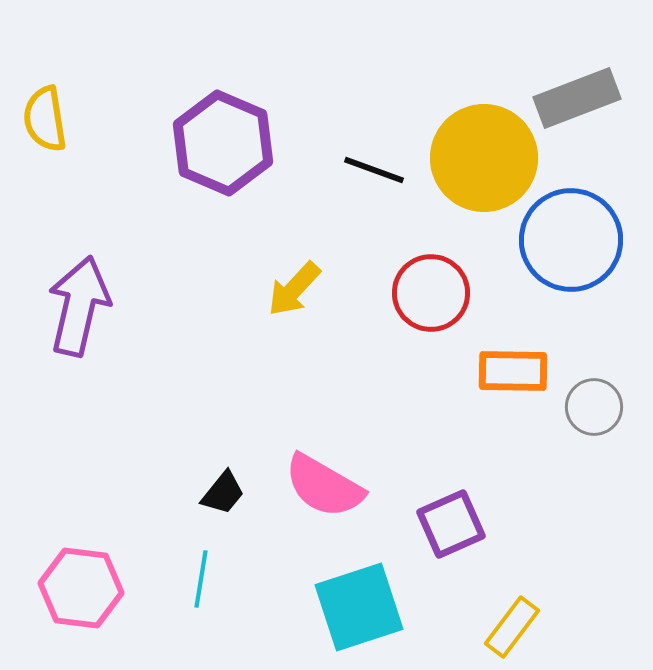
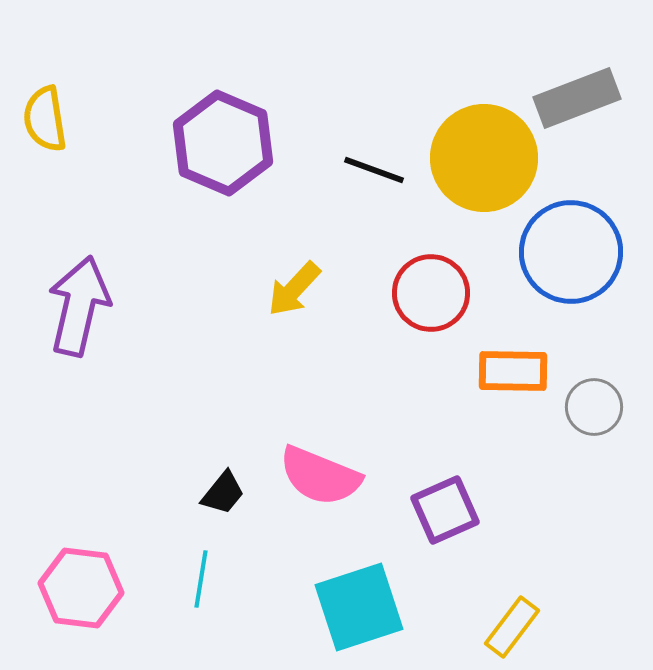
blue circle: moved 12 px down
pink semicircle: moved 4 px left, 10 px up; rotated 8 degrees counterclockwise
purple square: moved 6 px left, 14 px up
